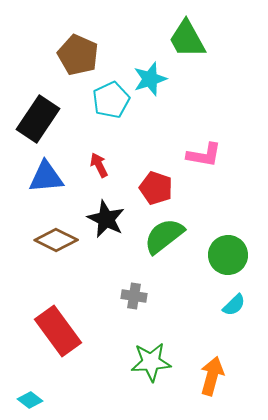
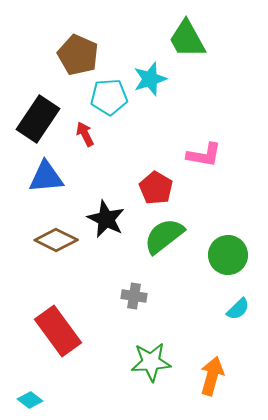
cyan pentagon: moved 2 px left, 3 px up; rotated 21 degrees clockwise
red arrow: moved 14 px left, 31 px up
red pentagon: rotated 12 degrees clockwise
cyan semicircle: moved 4 px right, 4 px down
